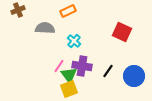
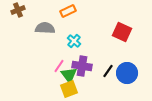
blue circle: moved 7 px left, 3 px up
